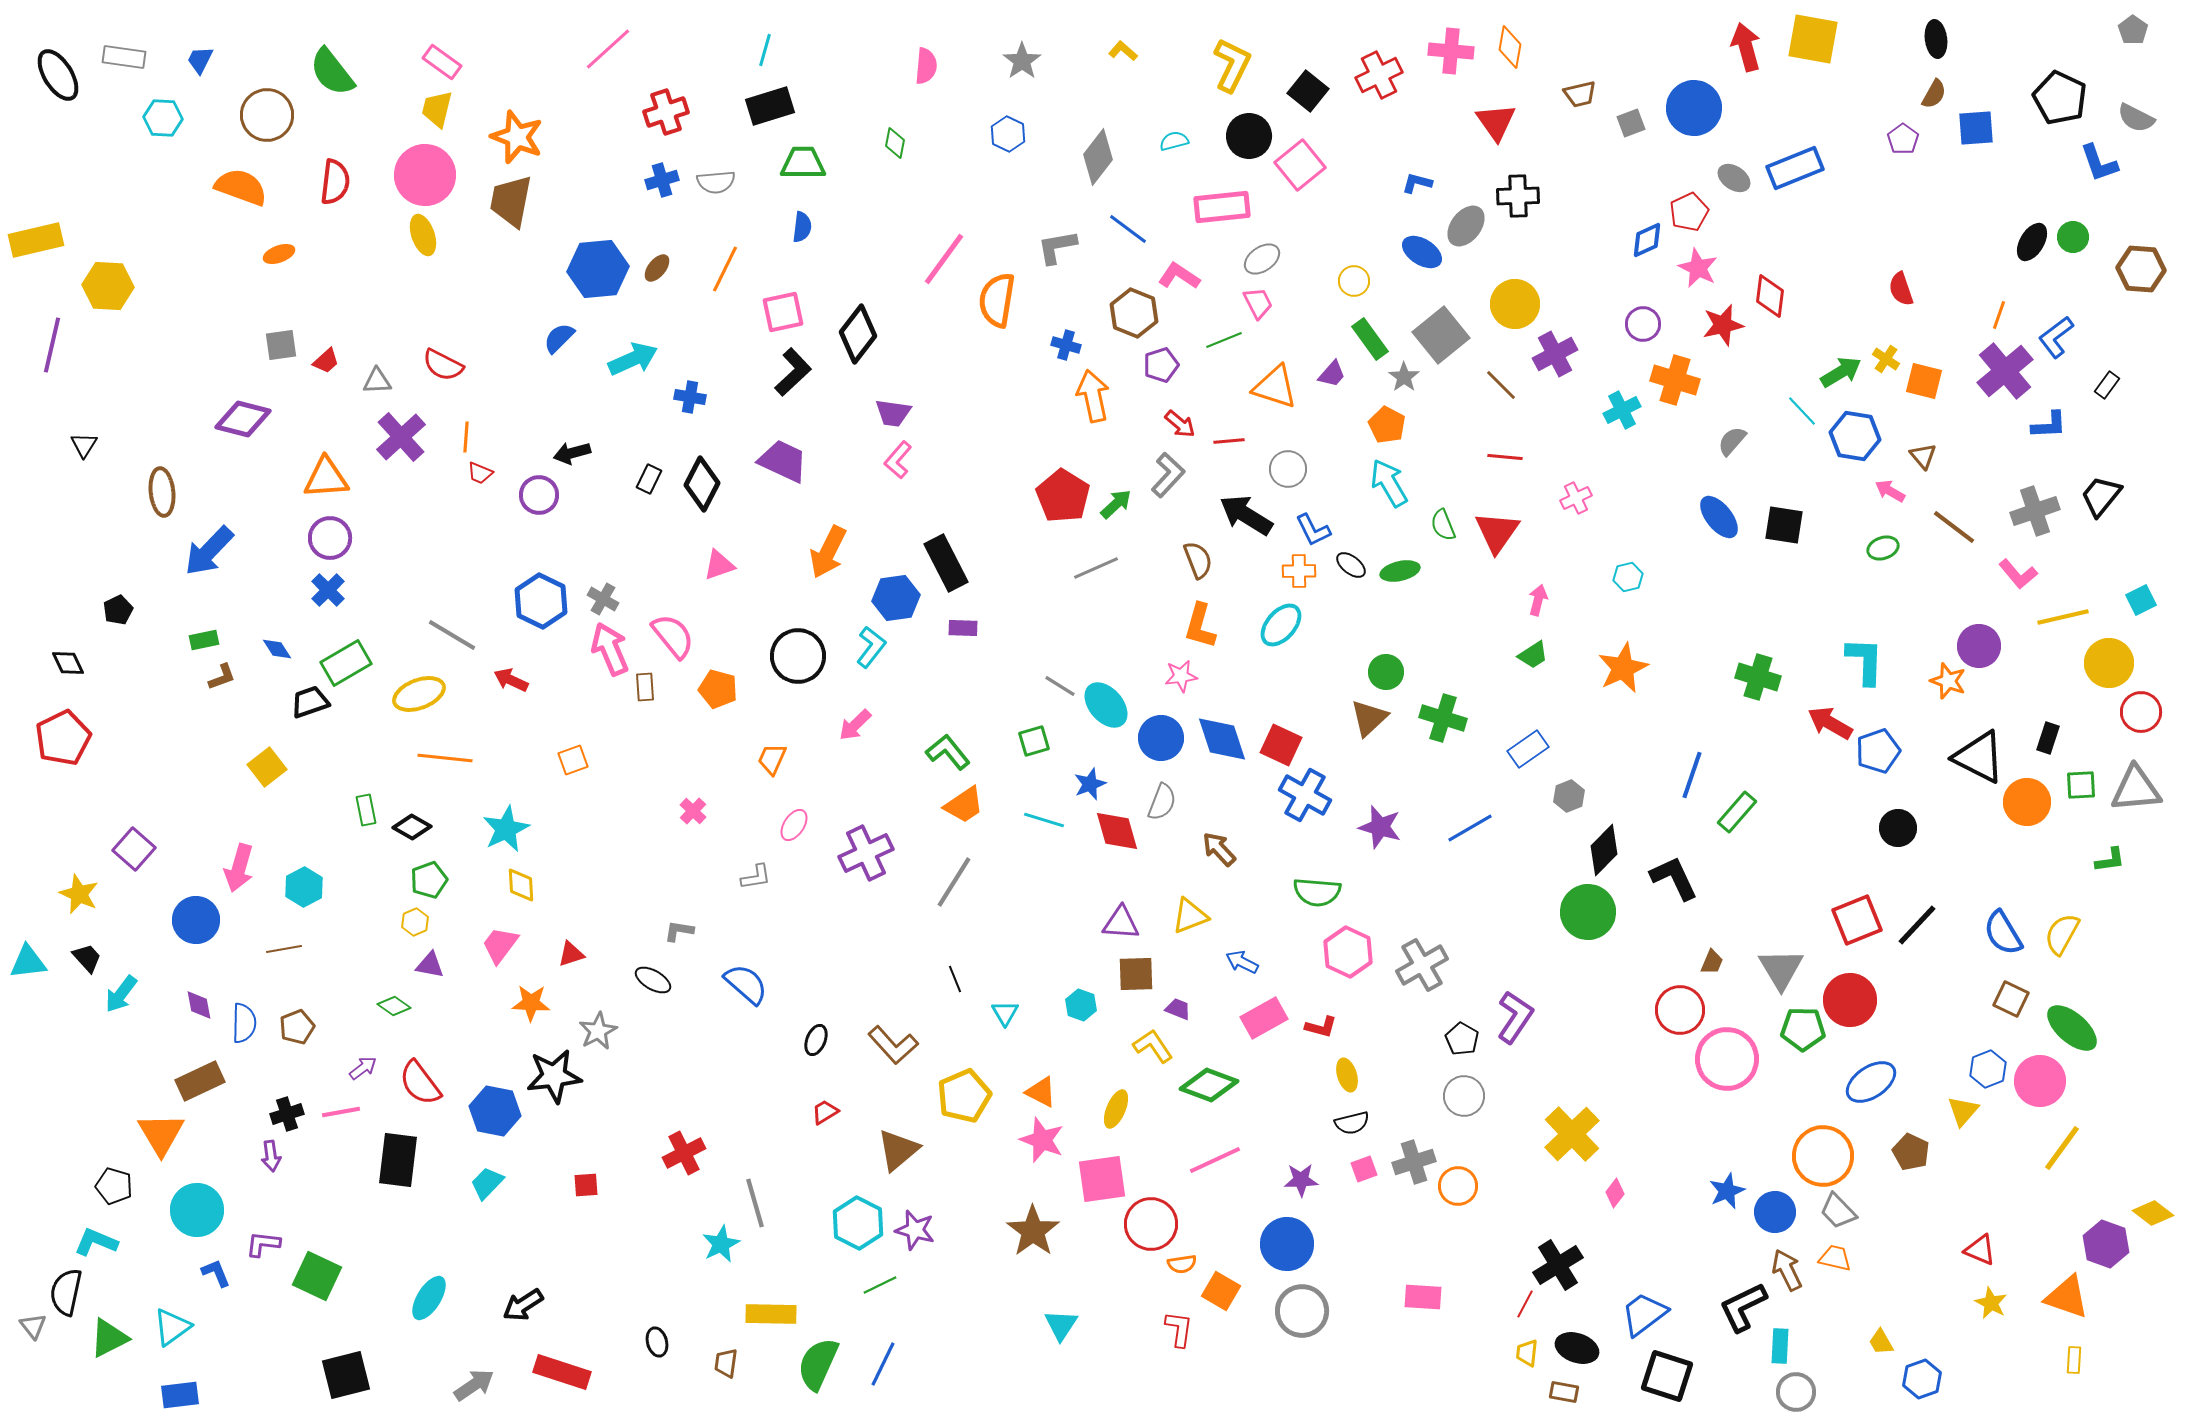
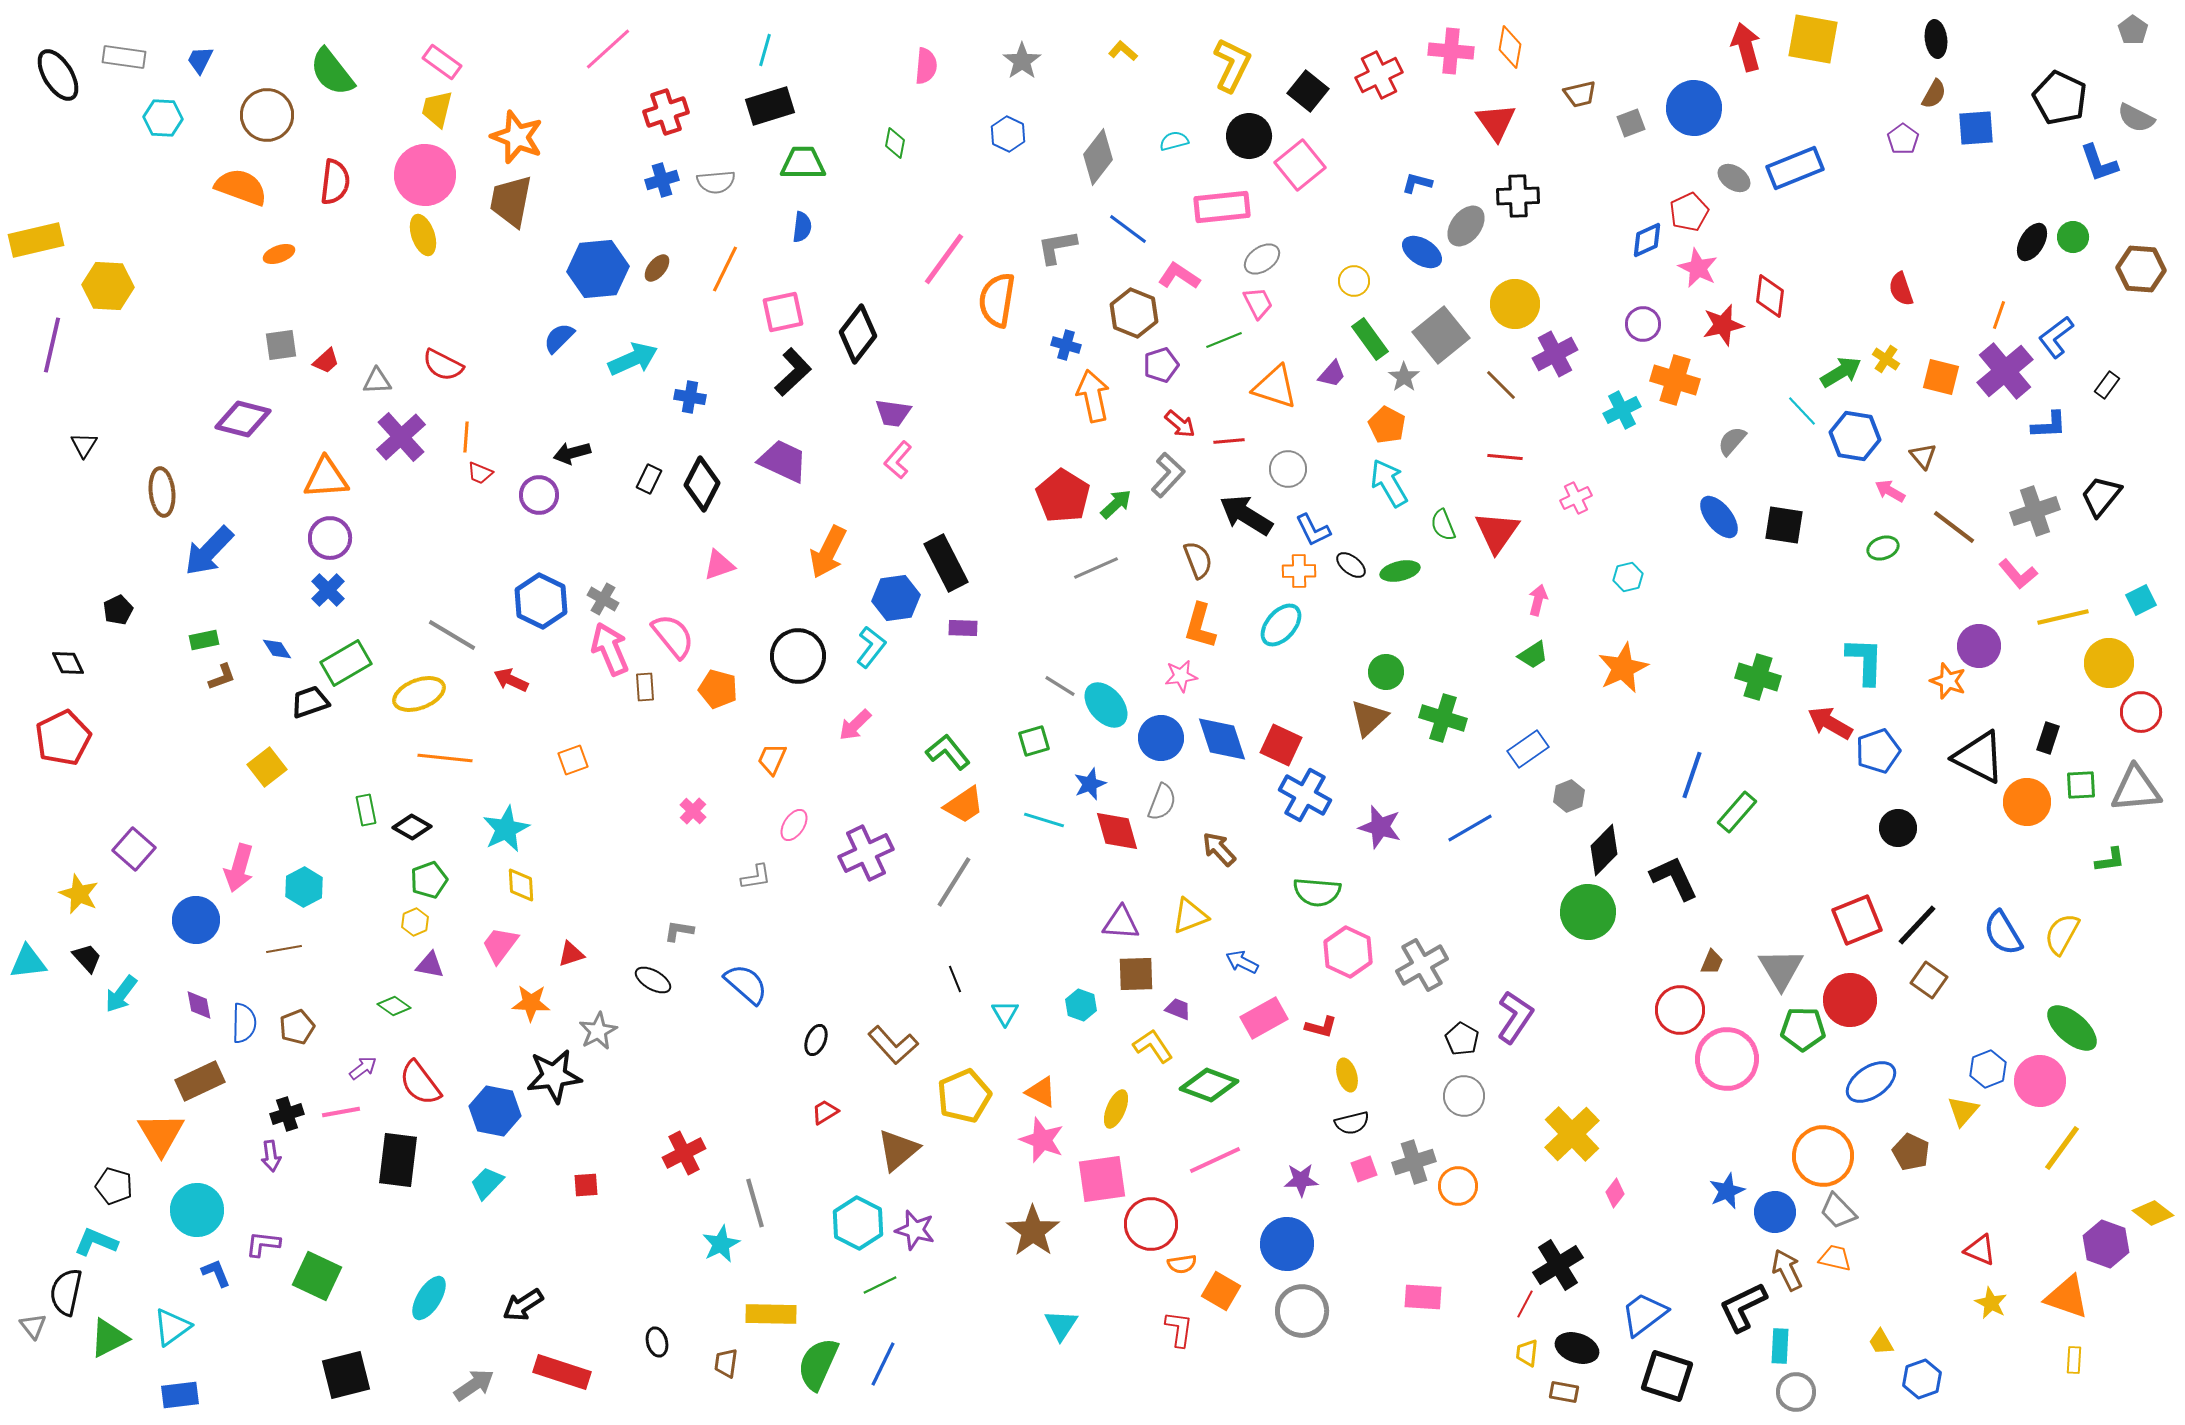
orange square at (1924, 381): moved 17 px right, 4 px up
brown square at (2011, 999): moved 82 px left, 19 px up; rotated 9 degrees clockwise
